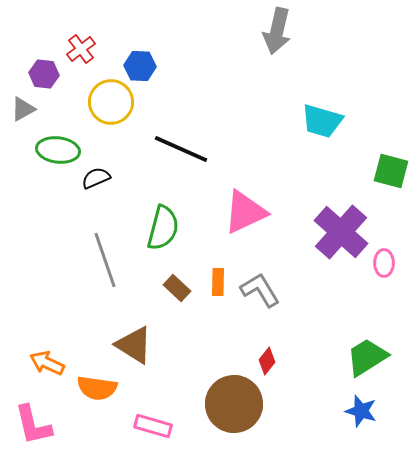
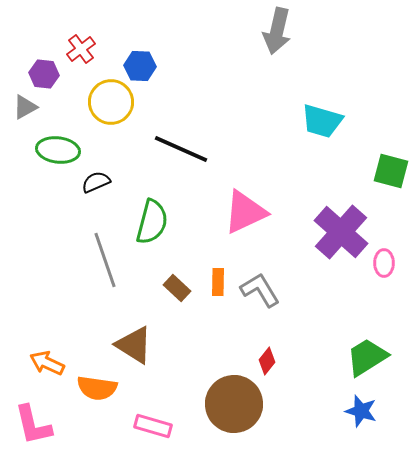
gray triangle: moved 2 px right, 2 px up
black semicircle: moved 4 px down
green semicircle: moved 11 px left, 6 px up
